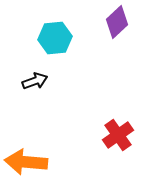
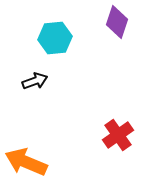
purple diamond: rotated 28 degrees counterclockwise
orange arrow: rotated 18 degrees clockwise
